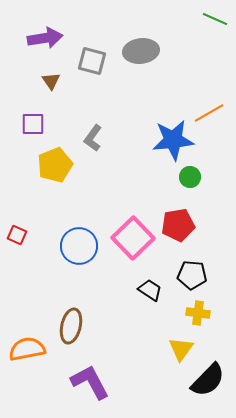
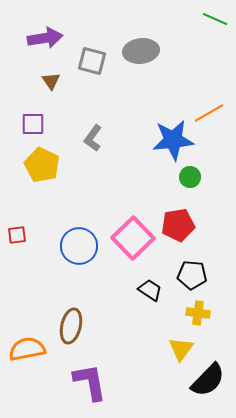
yellow pentagon: moved 13 px left; rotated 24 degrees counterclockwise
red square: rotated 30 degrees counterclockwise
purple L-shape: rotated 18 degrees clockwise
